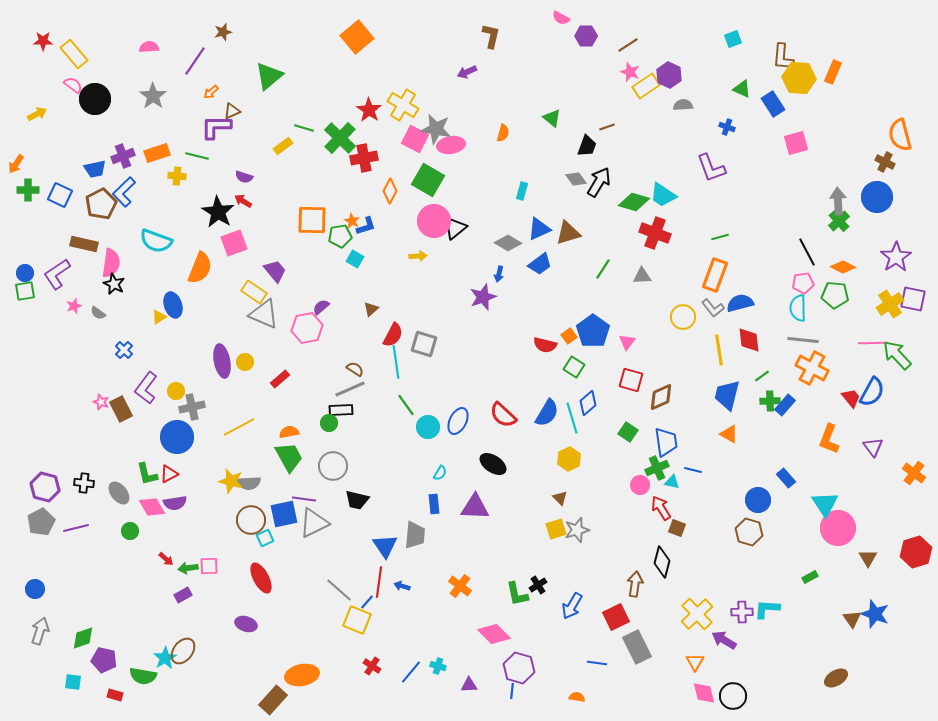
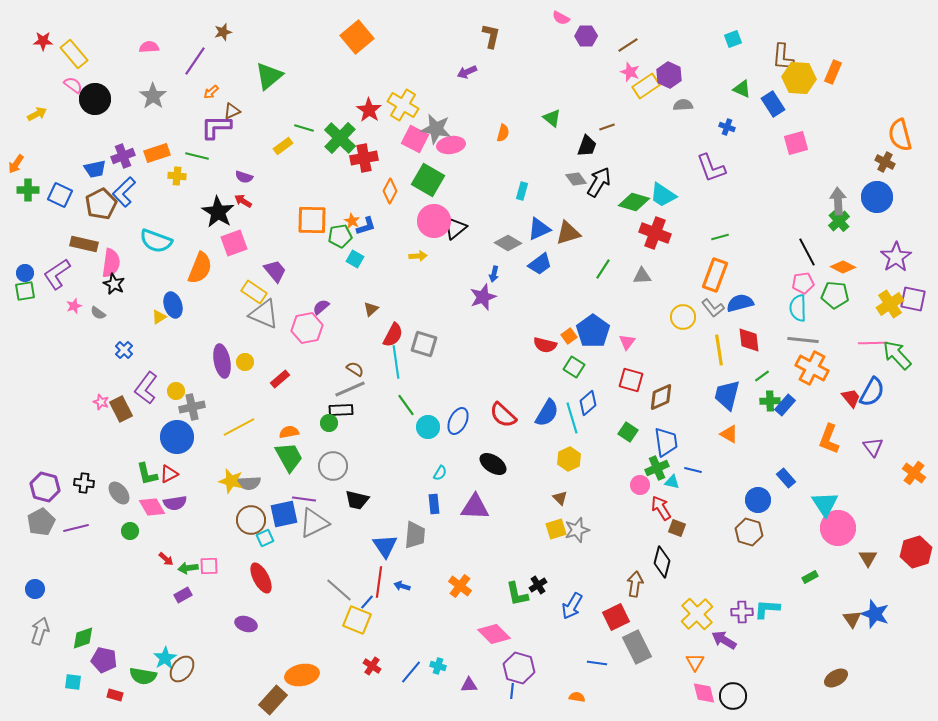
blue arrow at (499, 274): moved 5 px left
brown ellipse at (183, 651): moved 1 px left, 18 px down
